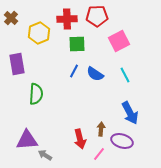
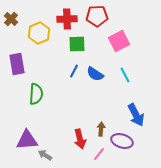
brown cross: moved 1 px down
blue arrow: moved 6 px right, 2 px down
